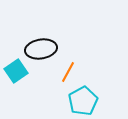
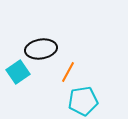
cyan square: moved 2 px right, 1 px down
cyan pentagon: rotated 20 degrees clockwise
